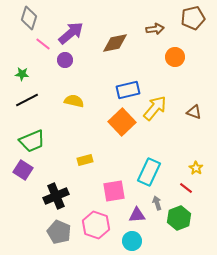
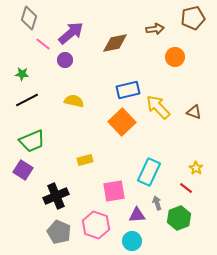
yellow arrow: moved 3 px right, 1 px up; rotated 84 degrees counterclockwise
